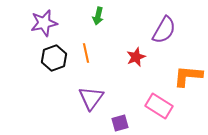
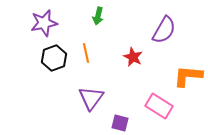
red star: moved 3 px left; rotated 24 degrees counterclockwise
purple square: rotated 30 degrees clockwise
